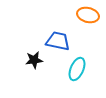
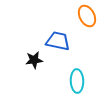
orange ellipse: moved 1 px left, 1 px down; rotated 50 degrees clockwise
cyan ellipse: moved 12 px down; rotated 25 degrees counterclockwise
